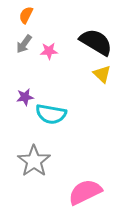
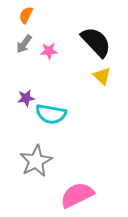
black semicircle: rotated 16 degrees clockwise
yellow triangle: moved 2 px down
purple star: moved 1 px right, 1 px down
gray star: moved 2 px right; rotated 8 degrees clockwise
pink semicircle: moved 8 px left, 3 px down
